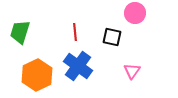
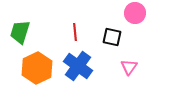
pink triangle: moved 3 px left, 4 px up
orange hexagon: moved 7 px up
